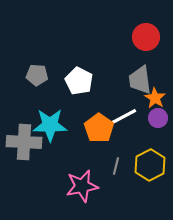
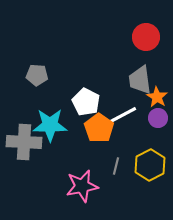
white pentagon: moved 7 px right, 21 px down
orange star: moved 2 px right, 1 px up
white line: moved 2 px up
